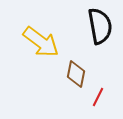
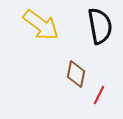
yellow arrow: moved 17 px up
red line: moved 1 px right, 2 px up
